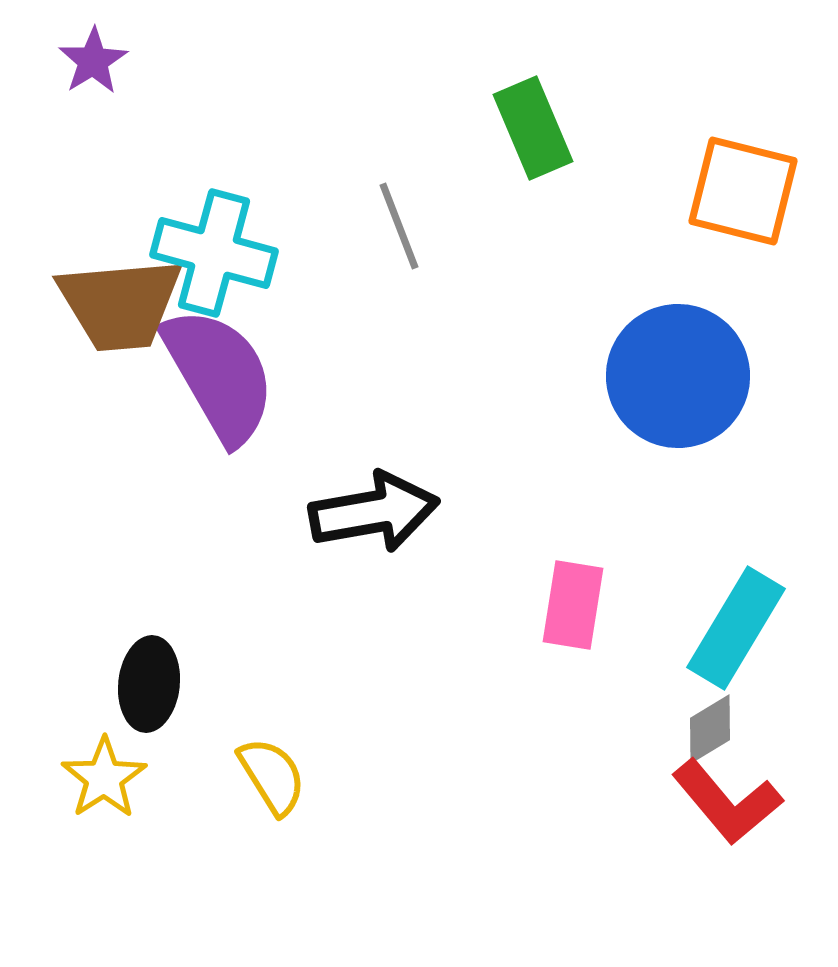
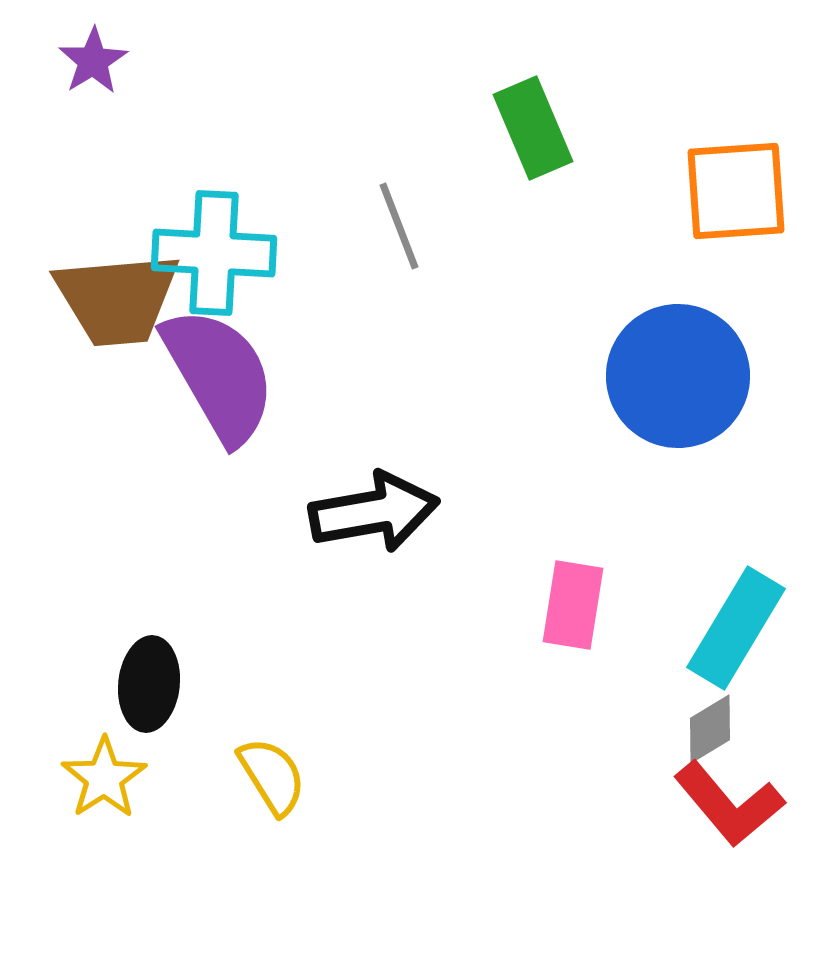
orange square: moved 7 px left; rotated 18 degrees counterclockwise
cyan cross: rotated 12 degrees counterclockwise
brown trapezoid: moved 3 px left, 5 px up
red L-shape: moved 2 px right, 2 px down
